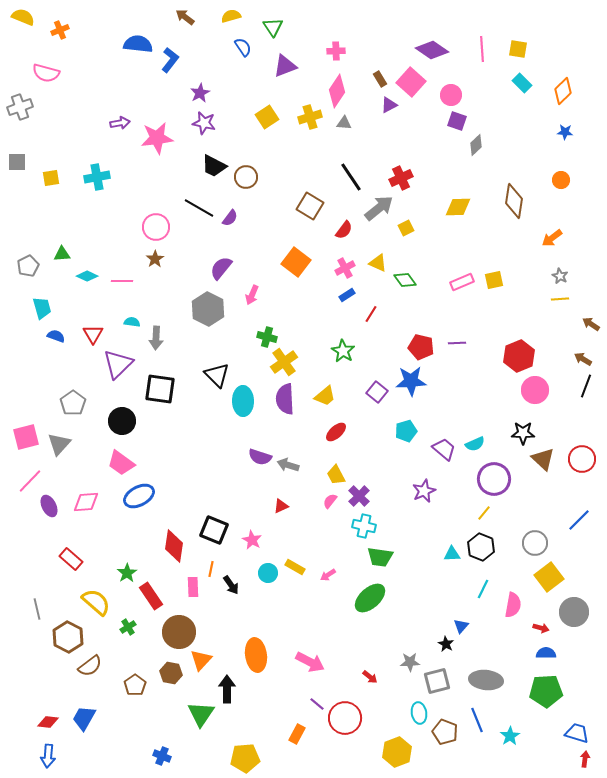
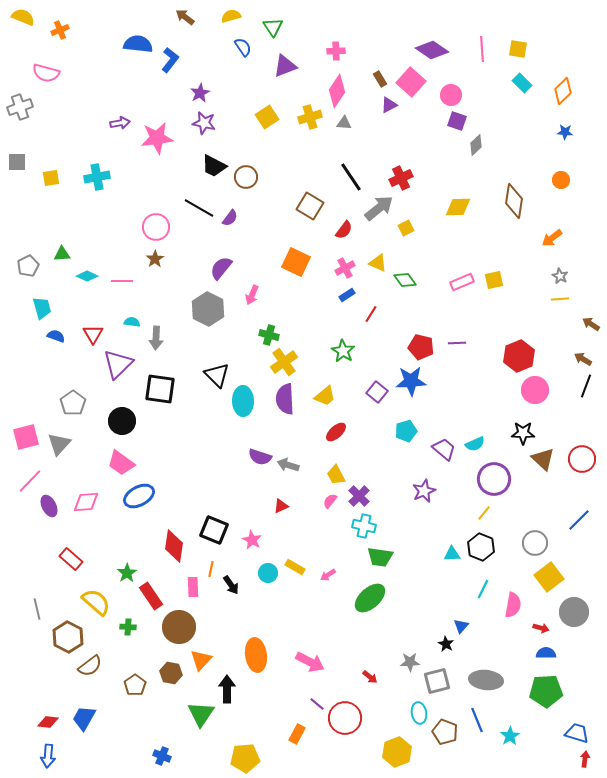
orange square at (296, 262): rotated 12 degrees counterclockwise
green cross at (267, 337): moved 2 px right, 2 px up
green cross at (128, 627): rotated 35 degrees clockwise
brown circle at (179, 632): moved 5 px up
